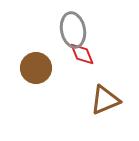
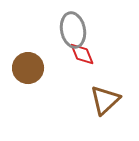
brown circle: moved 8 px left
brown triangle: rotated 20 degrees counterclockwise
